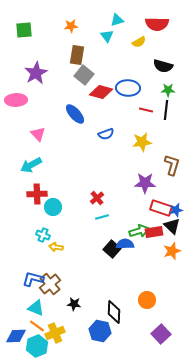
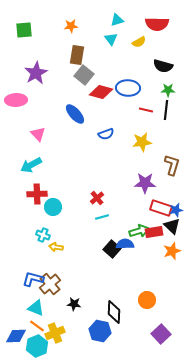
cyan triangle at (107, 36): moved 4 px right, 3 px down
